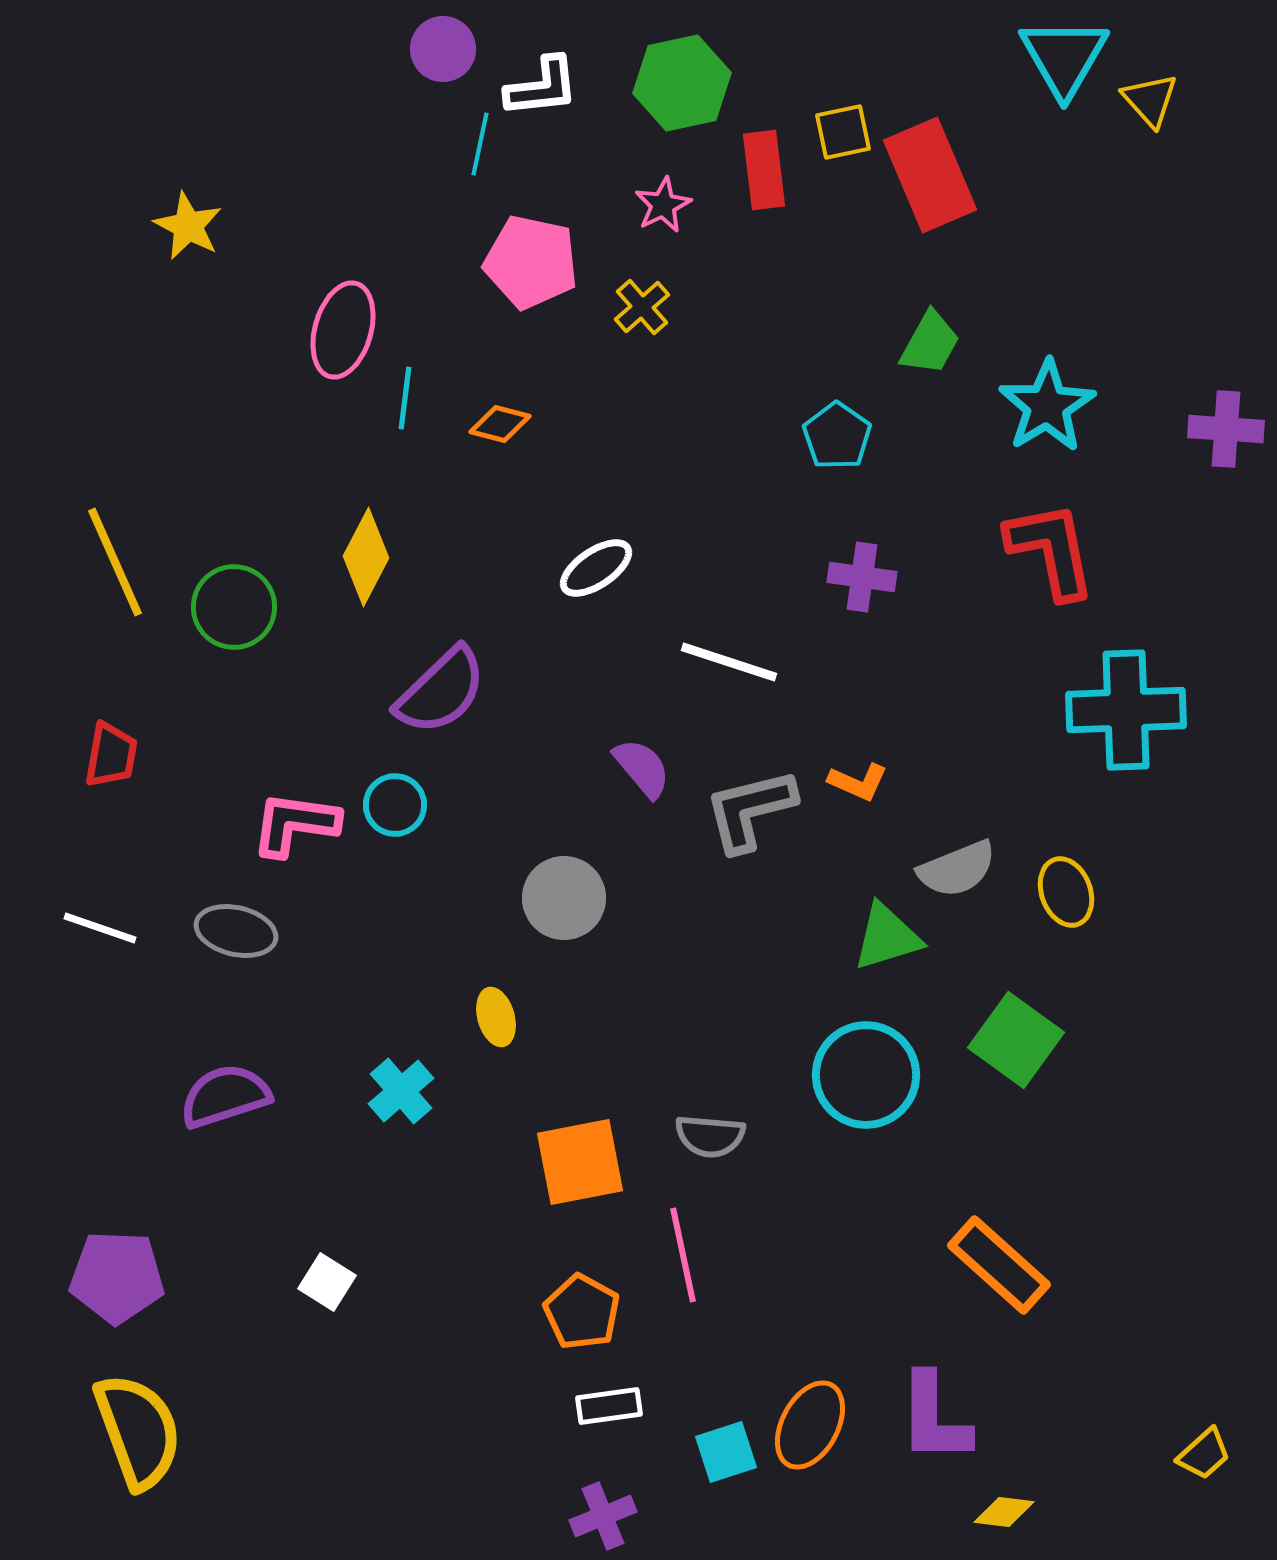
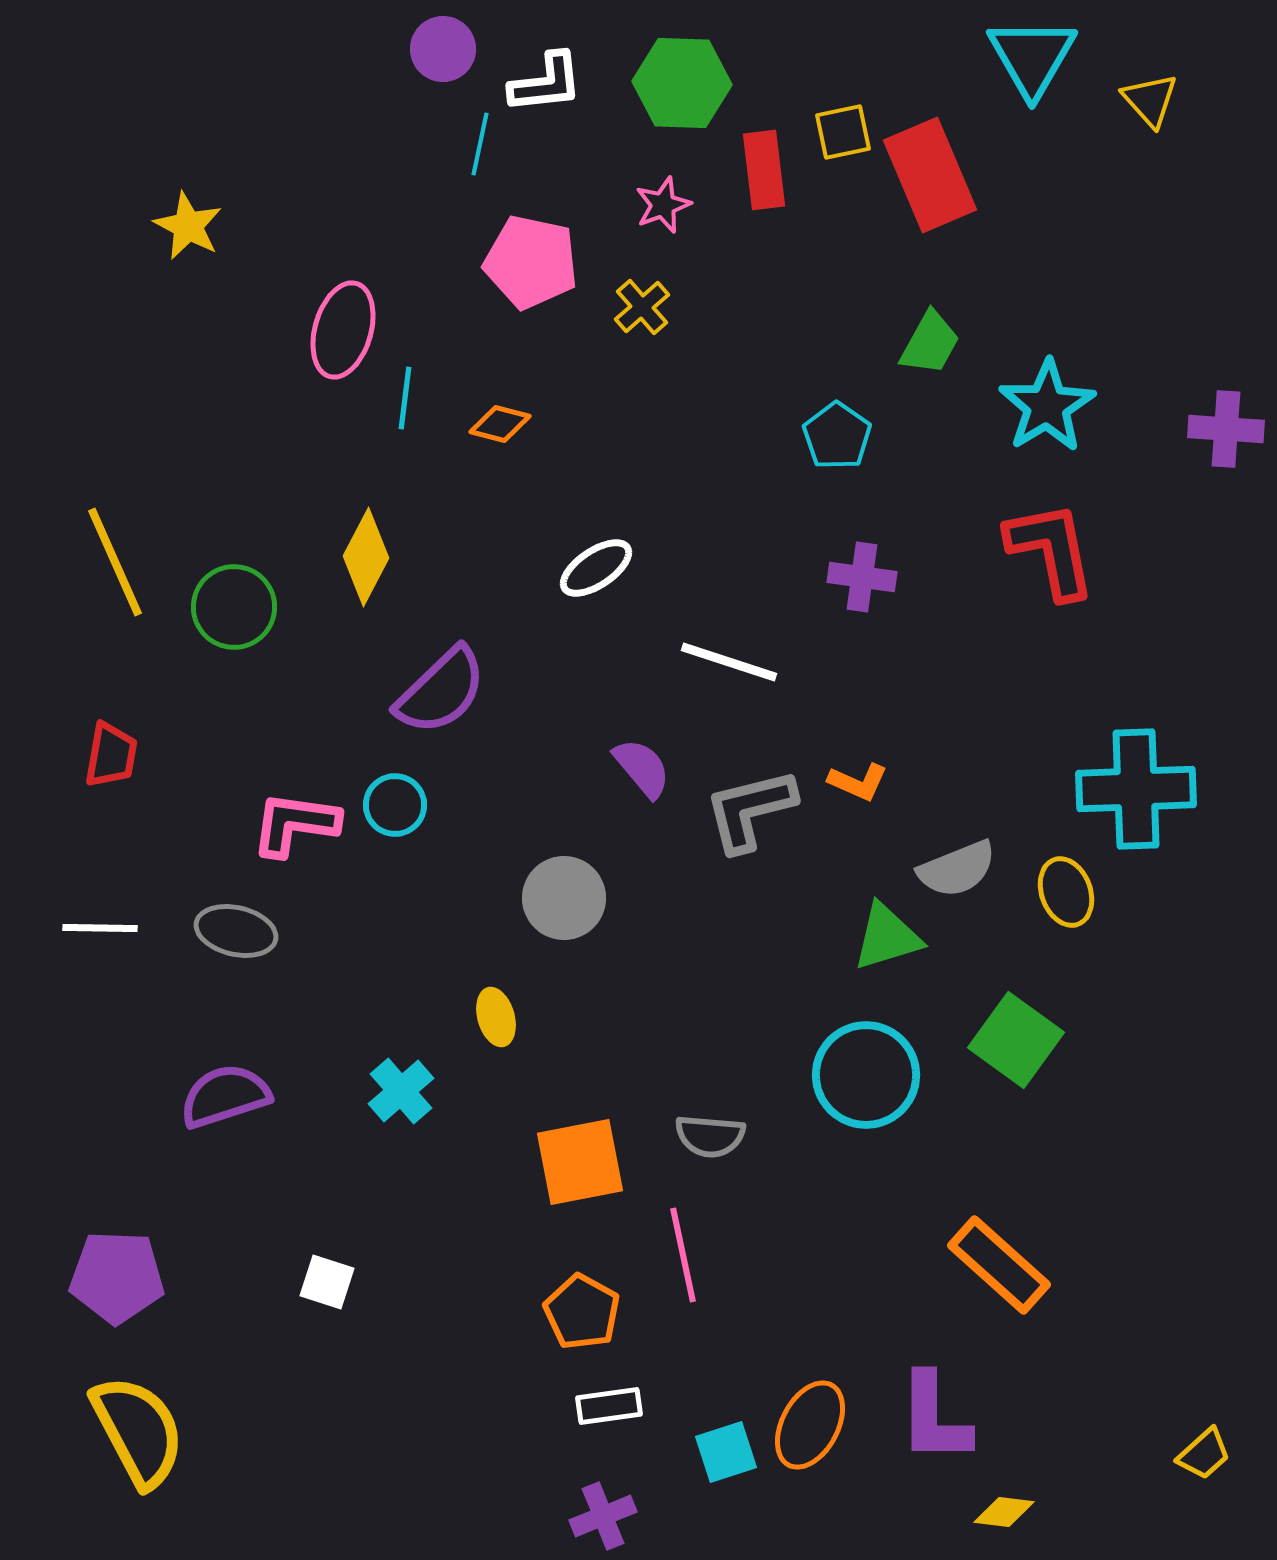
cyan triangle at (1064, 57): moved 32 px left
green hexagon at (682, 83): rotated 14 degrees clockwise
white L-shape at (542, 87): moved 4 px right, 4 px up
pink star at (663, 205): rotated 6 degrees clockwise
cyan cross at (1126, 710): moved 10 px right, 79 px down
white line at (100, 928): rotated 18 degrees counterclockwise
white square at (327, 1282): rotated 14 degrees counterclockwise
yellow semicircle at (138, 1431): rotated 8 degrees counterclockwise
